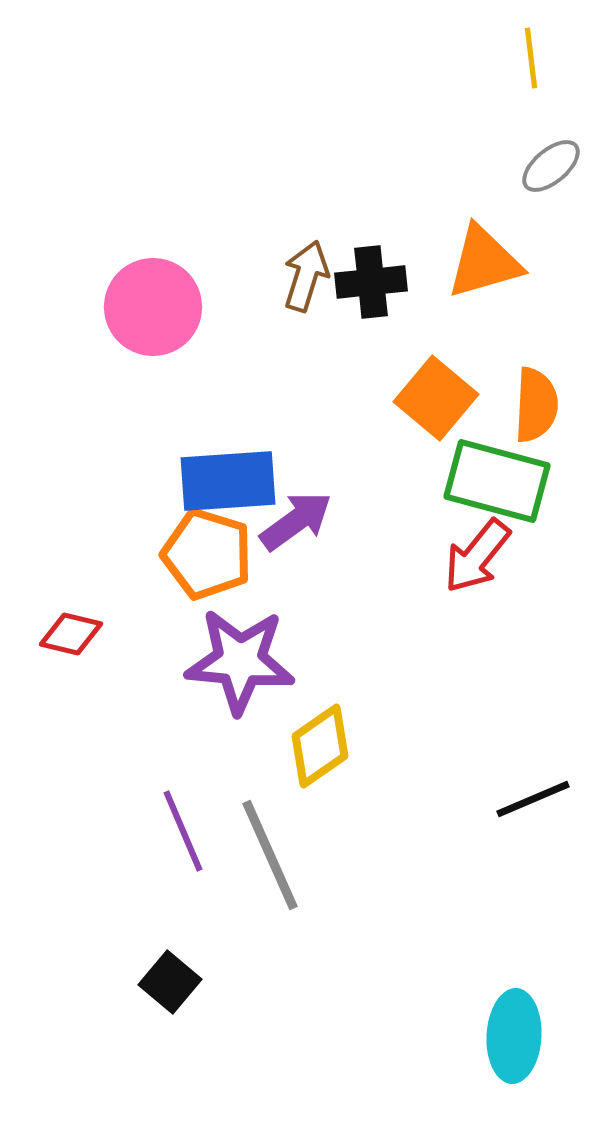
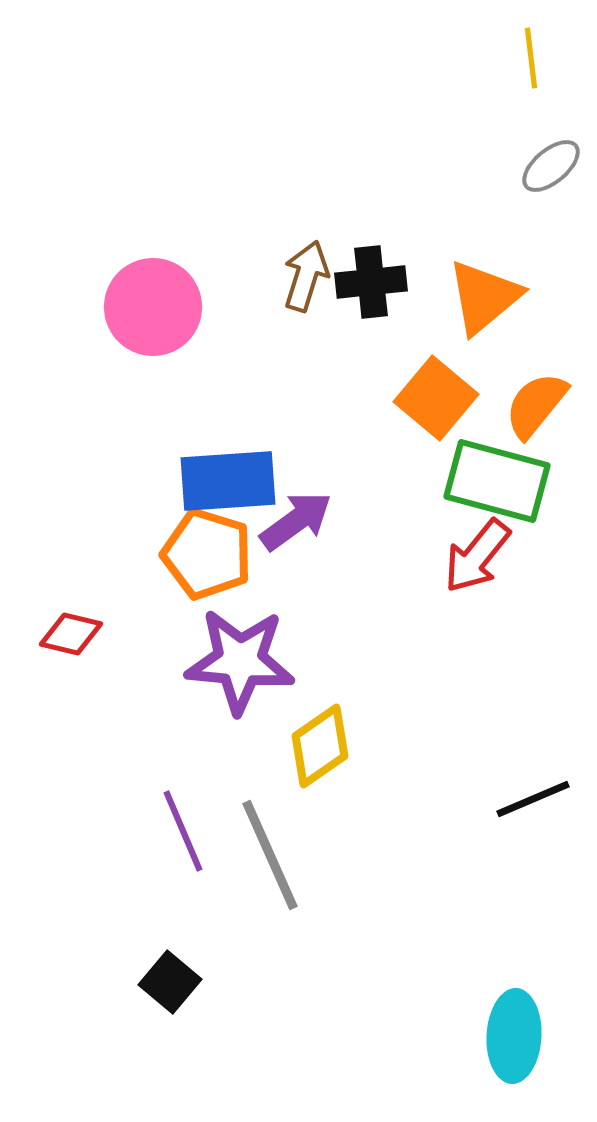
orange triangle: moved 35 px down; rotated 24 degrees counterclockwise
orange semicircle: rotated 144 degrees counterclockwise
